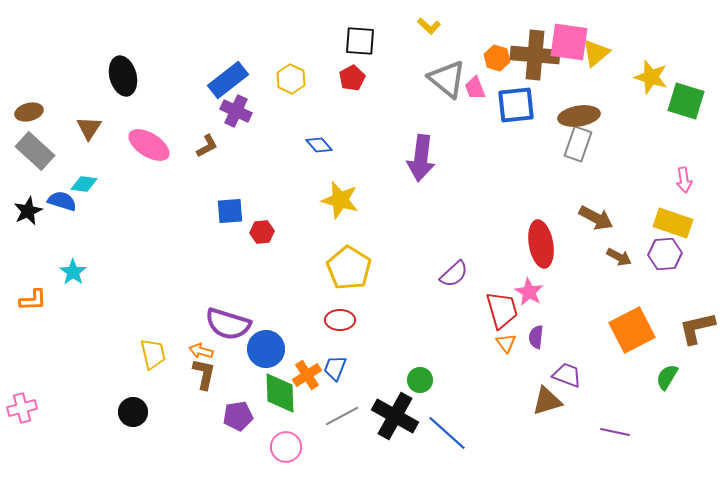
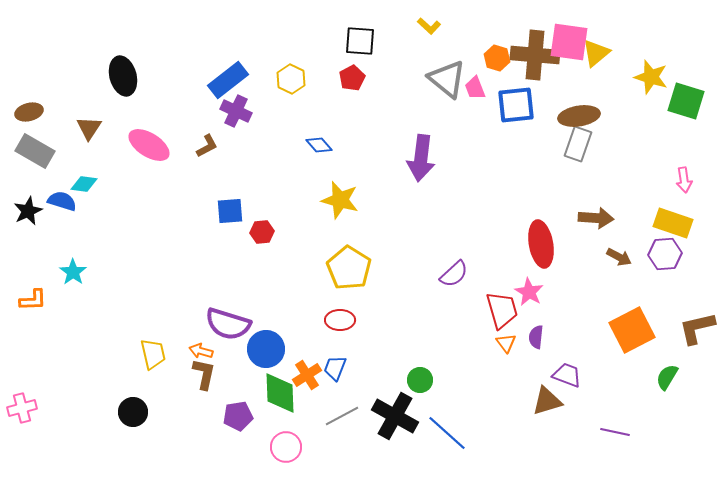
gray rectangle at (35, 151): rotated 12 degrees counterclockwise
brown arrow at (596, 218): rotated 24 degrees counterclockwise
